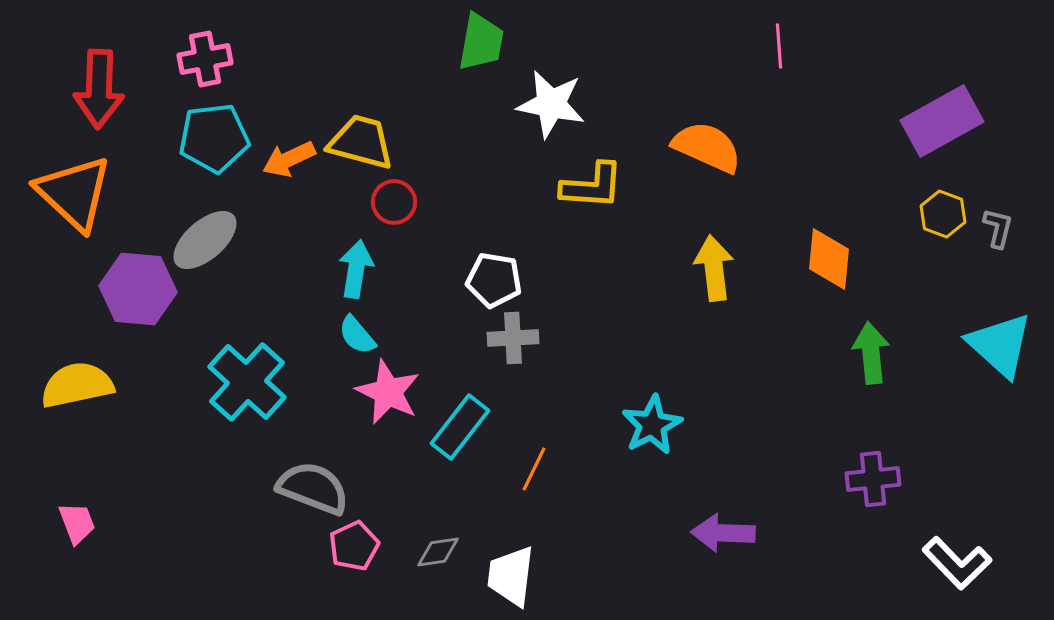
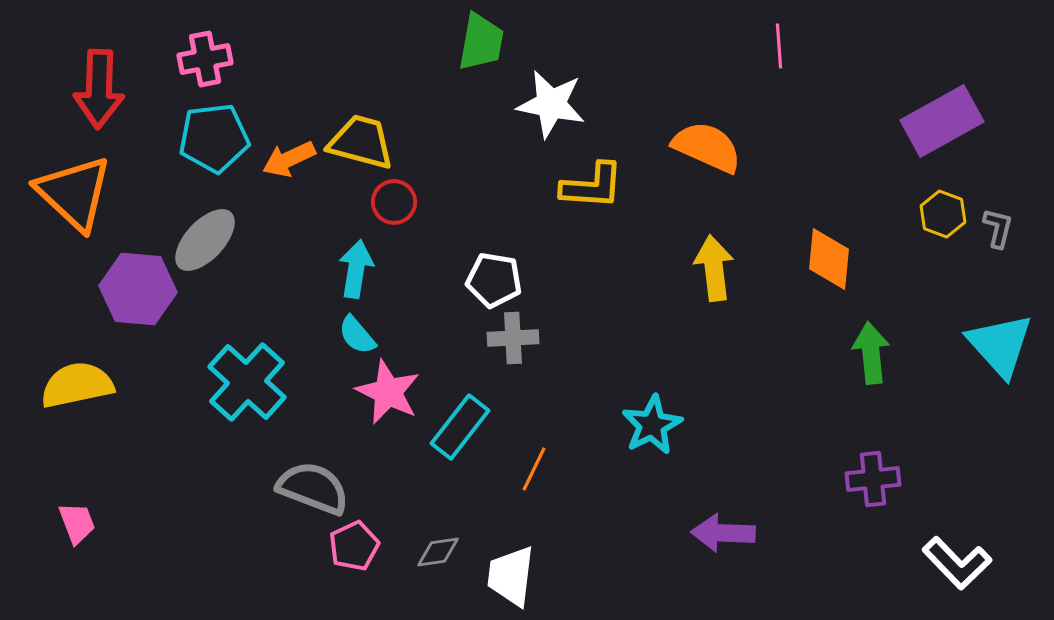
gray ellipse: rotated 6 degrees counterclockwise
cyan triangle: rotated 6 degrees clockwise
